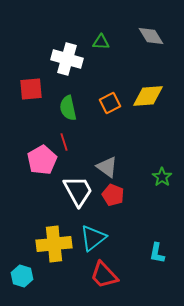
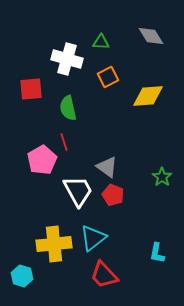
orange square: moved 2 px left, 26 px up
